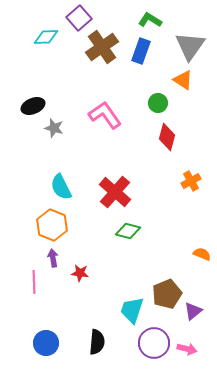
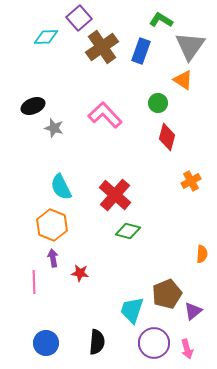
green L-shape: moved 11 px right
pink L-shape: rotated 8 degrees counterclockwise
red cross: moved 3 px down
orange semicircle: rotated 72 degrees clockwise
pink arrow: rotated 60 degrees clockwise
